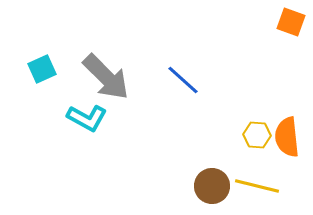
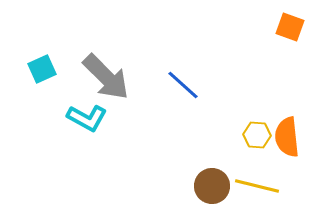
orange square: moved 1 px left, 5 px down
blue line: moved 5 px down
